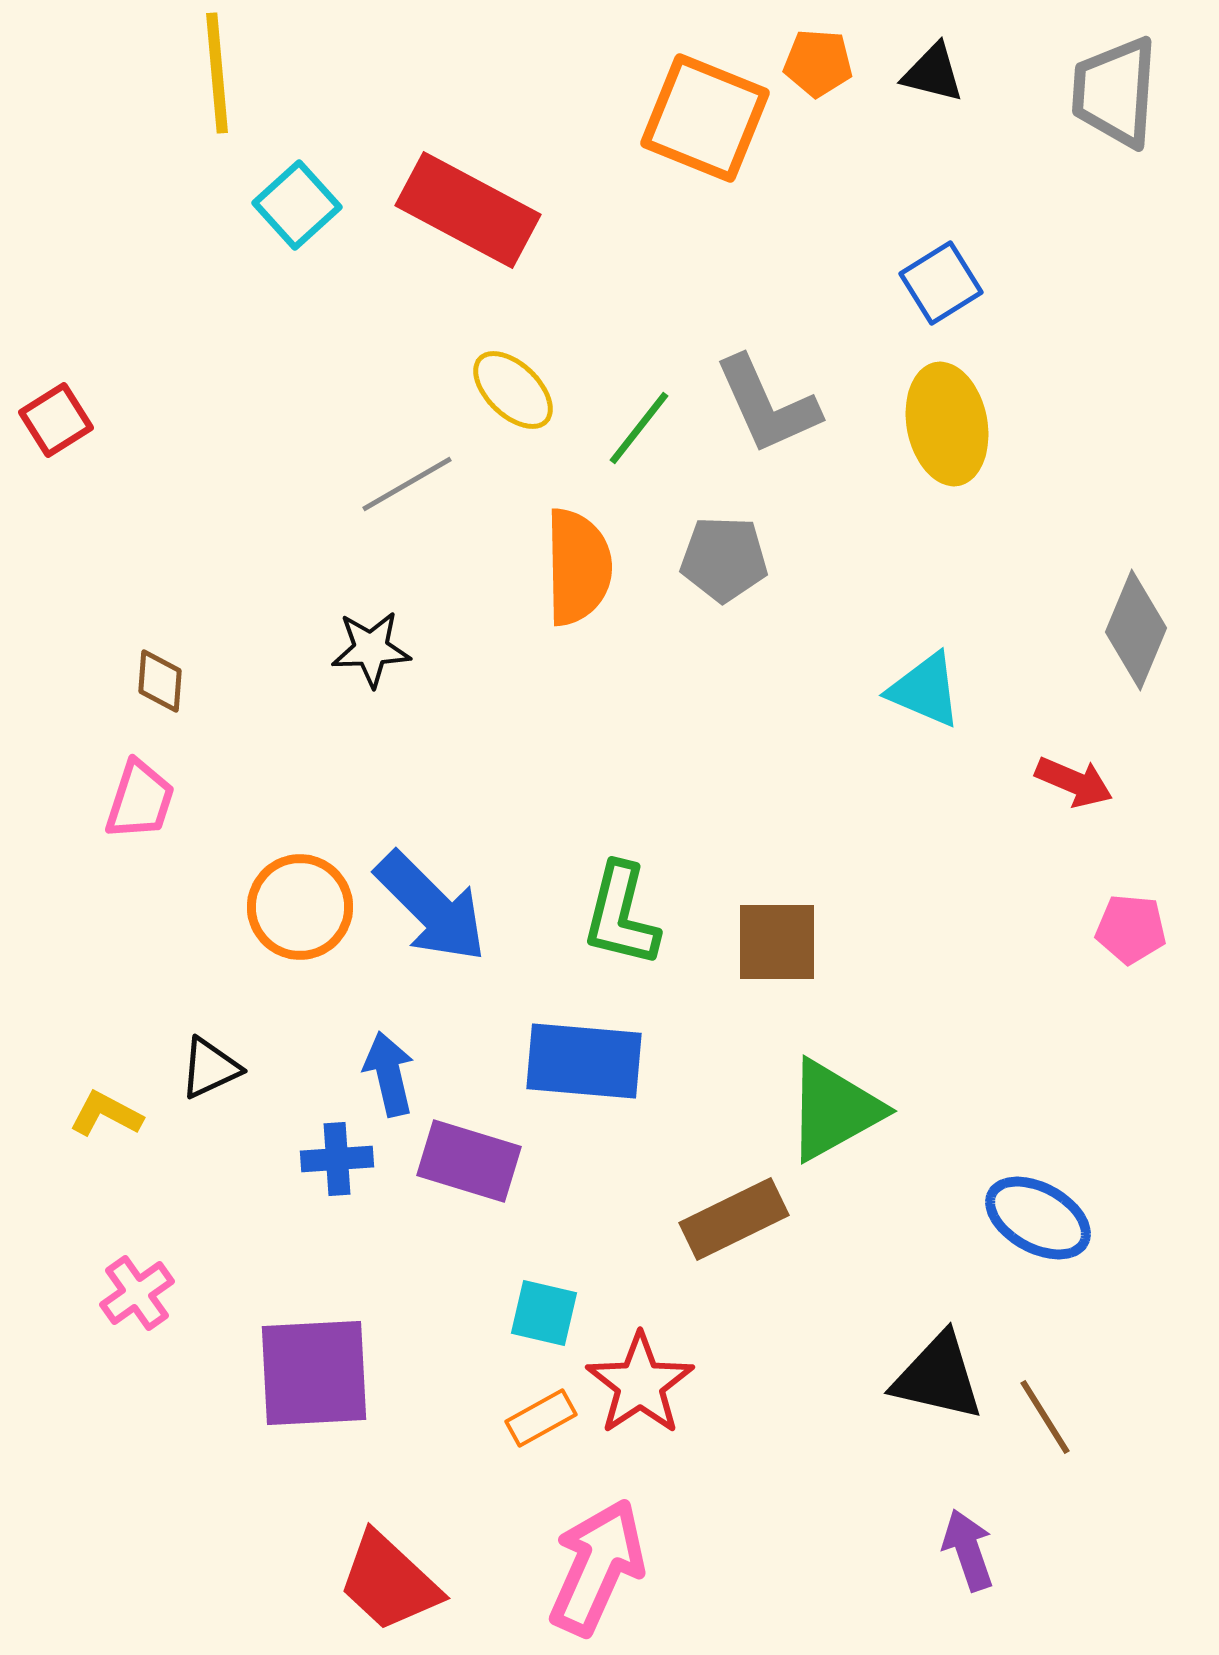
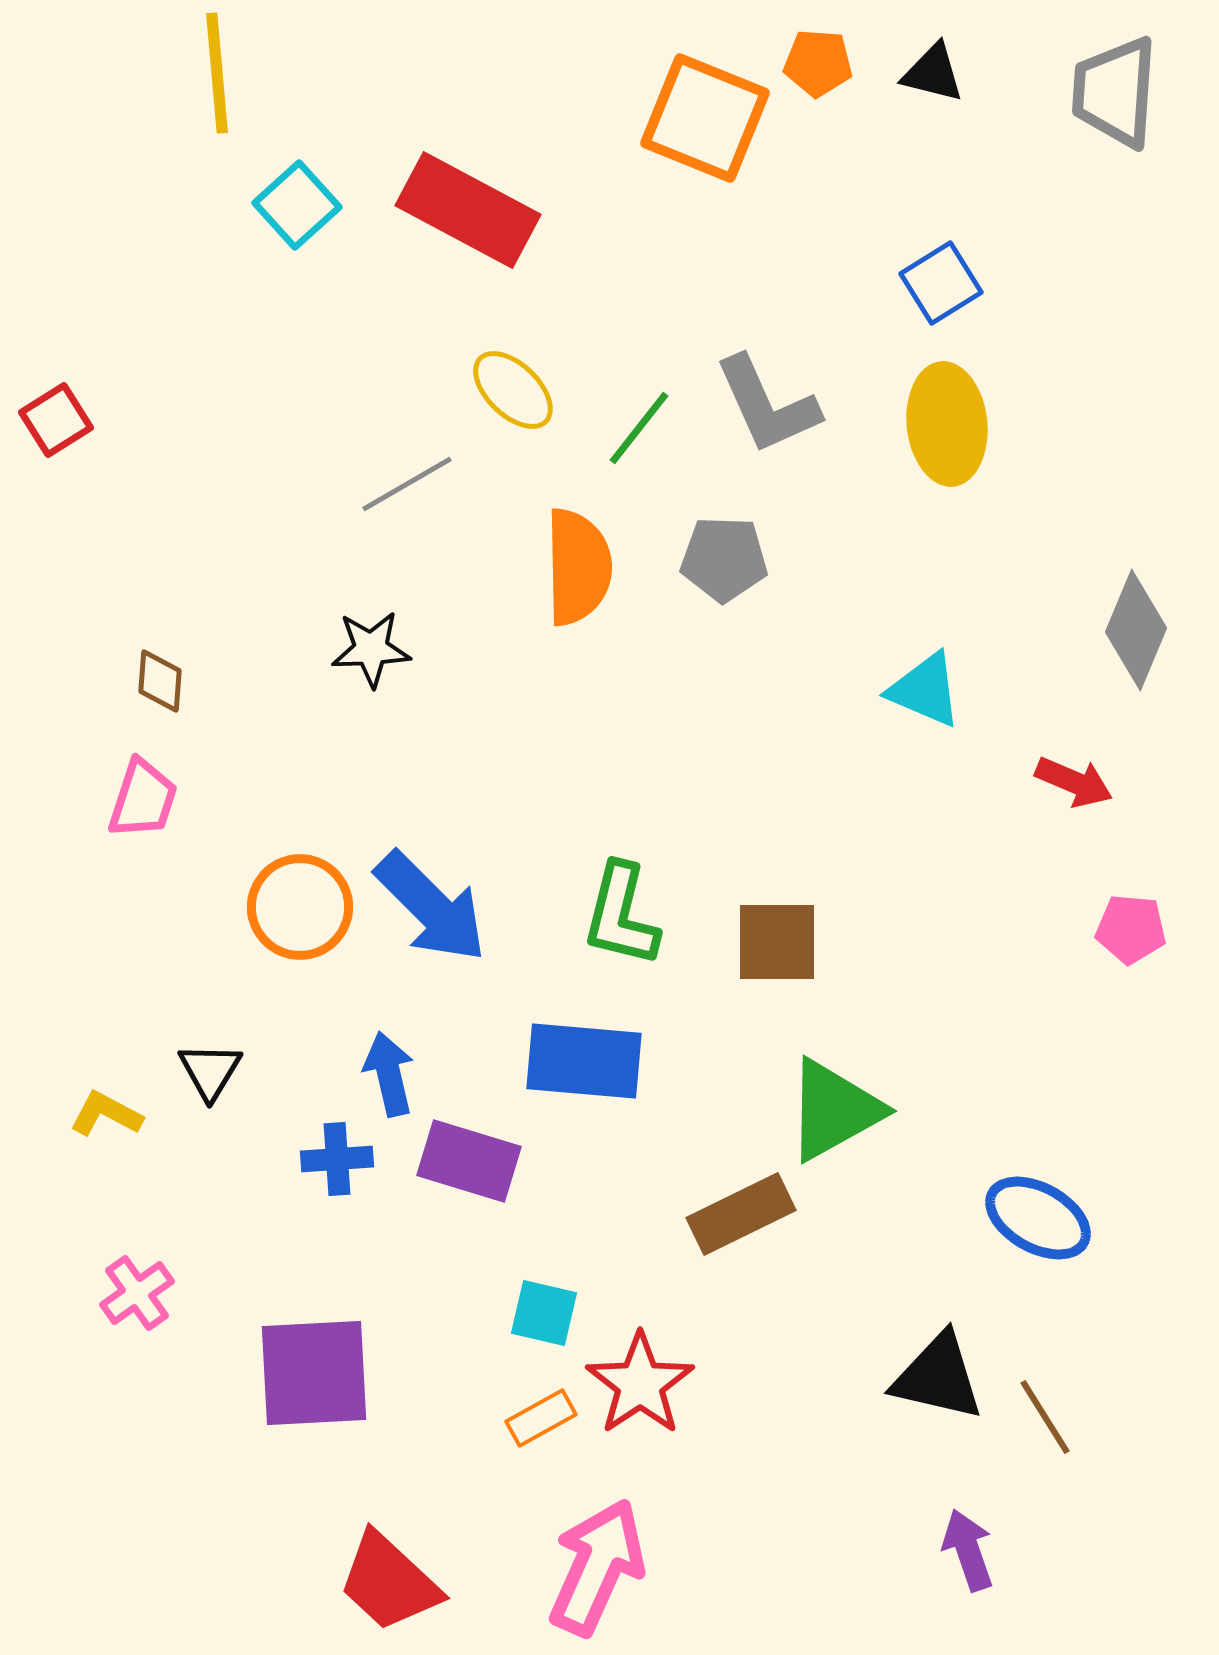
yellow ellipse at (947, 424): rotated 5 degrees clockwise
pink trapezoid at (140, 800): moved 3 px right, 1 px up
black triangle at (210, 1068): moved 3 px down; rotated 34 degrees counterclockwise
brown rectangle at (734, 1219): moved 7 px right, 5 px up
